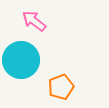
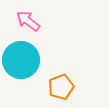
pink arrow: moved 6 px left
